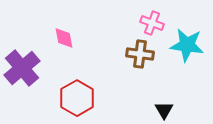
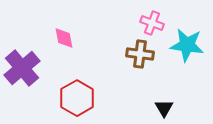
black triangle: moved 2 px up
